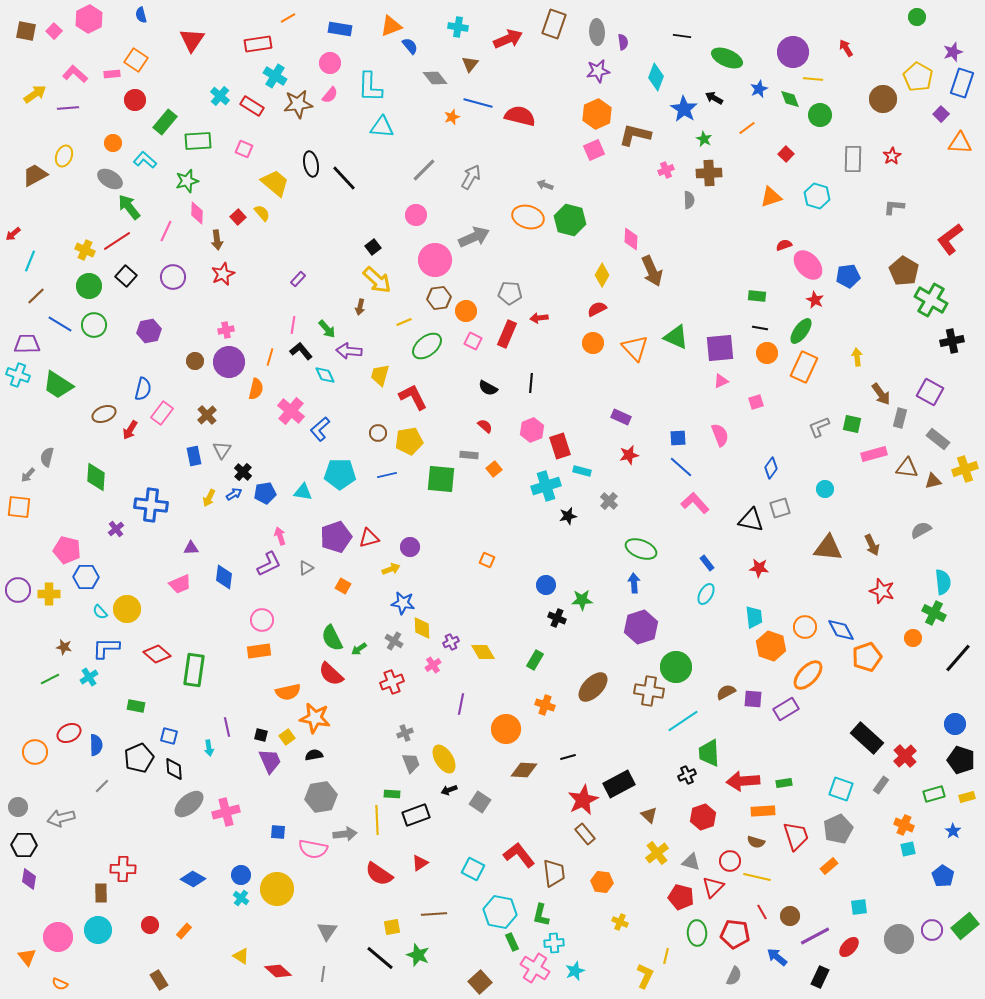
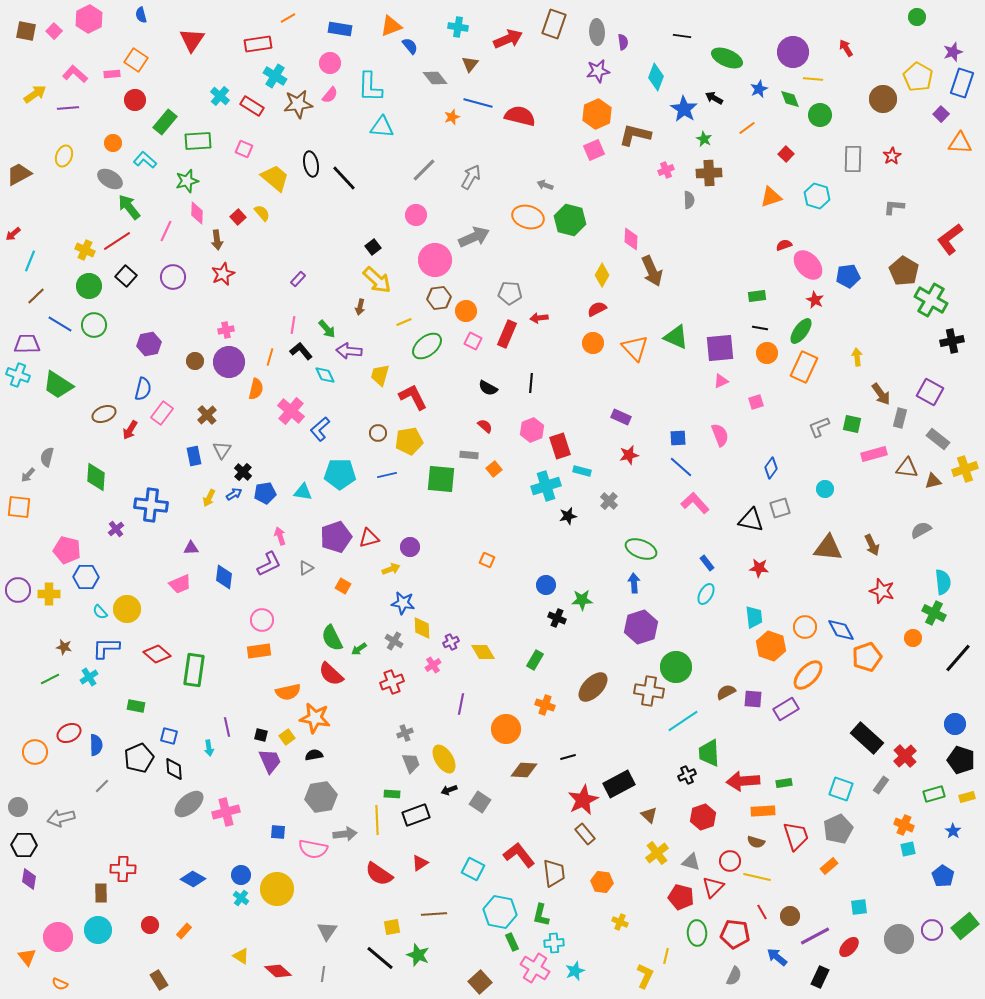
brown trapezoid at (35, 175): moved 16 px left, 1 px up
yellow trapezoid at (275, 183): moved 5 px up
green rectangle at (757, 296): rotated 12 degrees counterclockwise
purple hexagon at (149, 331): moved 13 px down
